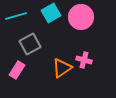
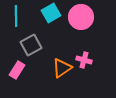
cyan line: rotated 75 degrees counterclockwise
gray square: moved 1 px right, 1 px down
